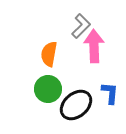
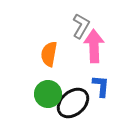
gray L-shape: rotated 15 degrees counterclockwise
green circle: moved 5 px down
blue L-shape: moved 9 px left, 7 px up
black ellipse: moved 3 px left, 2 px up
